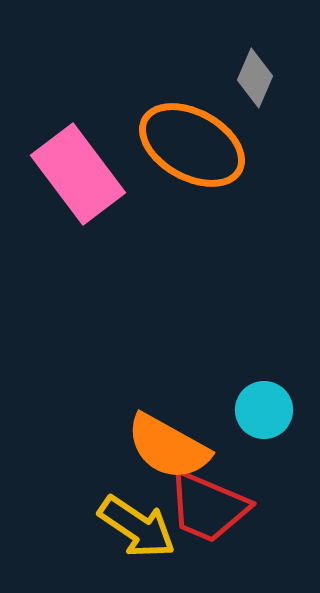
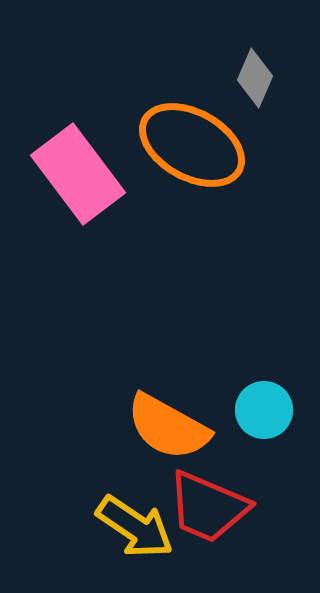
orange semicircle: moved 20 px up
yellow arrow: moved 2 px left
